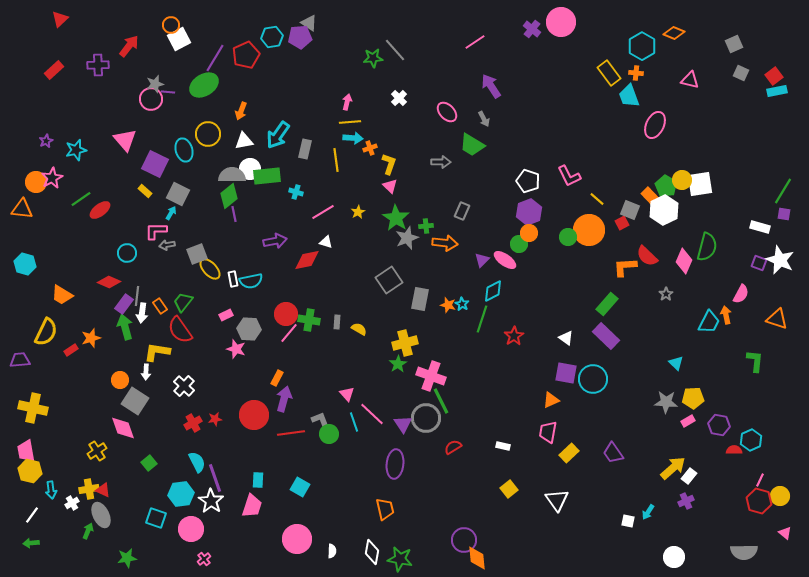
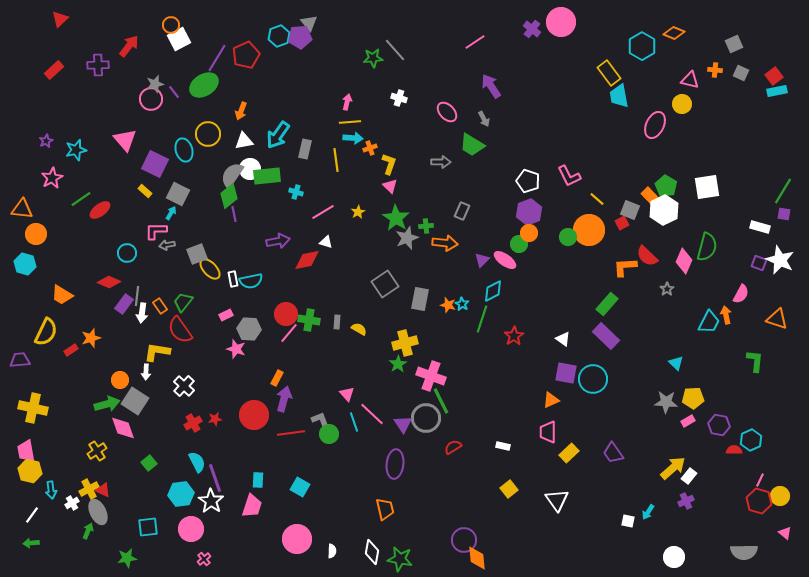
gray triangle at (309, 23): rotated 18 degrees clockwise
cyan hexagon at (272, 37): moved 7 px right, 1 px up; rotated 10 degrees counterclockwise
purple line at (215, 58): moved 2 px right
orange cross at (636, 73): moved 79 px right, 3 px up
purple line at (168, 92): moved 6 px right; rotated 48 degrees clockwise
cyan trapezoid at (629, 96): moved 10 px left; rotated 10 degrees clockwise
white cross at (399, 98): rotated 28 degrees counterclockwise
gray semicircle at (232, 175): rotated 56 degrees counterclockwise
yellow circle at (682, 180): moved 76 px up
orange circle at (36, 182): moved 52 px down
white square at (700, 184): moved 7 px right, 3 px down
purple arrow at (275, 241): moved 3 px right
gray square at (389, 280): moved 4 px left, 4 px down
gray star at (666, 294): moved 1 px right, 5 px up
green arrow at (125, 327): moved 18 px left, 77 px down; rotated 90 degrees clockwise
white triangle at (566, 338): moved 3 px left, 1 px down
pink trapezoid at (548, 432): rotated 10 degrees counterclockwise
yellow cross at (89, 489): rotated 18 degrees counterclockwise
gray ellipse at (101, 515): moved 3 px left, 3 px up
cyan square at (156, 518): moved 8 px left, 9 px down; rotated 25 degrees counterclockwise
